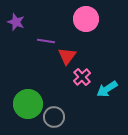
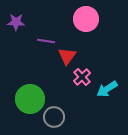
purple star: rotated 18 degrees counterclockwise
green circle: moved 2 px right, 5 px up
